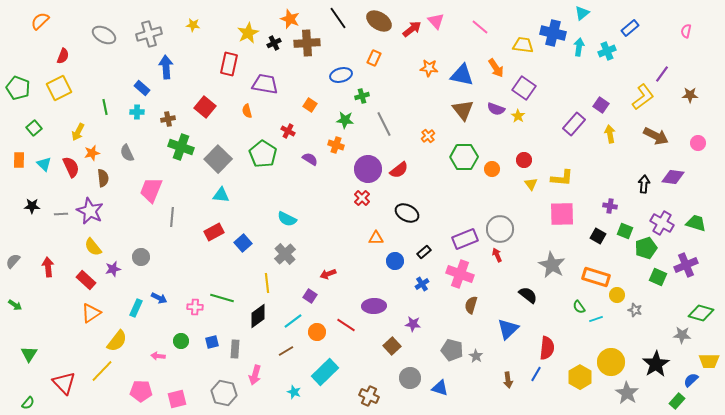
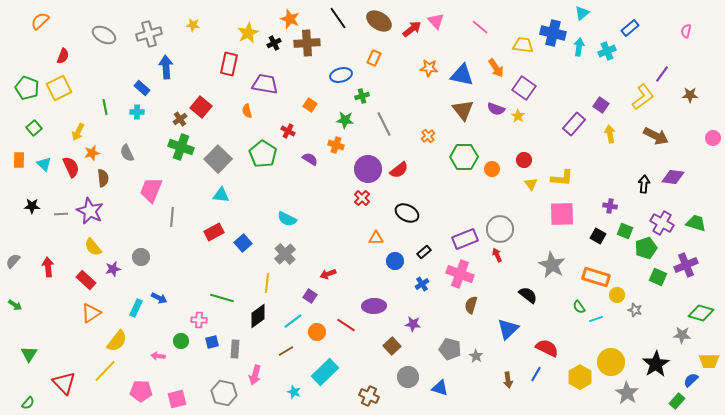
green pentagon at (18, 88): moved 9 px right
red square at (205, 107): moved 4 px left
brown cross at (168, 119): moved 12 px right; rotated 24 degrees counterclockwise
pink circle at (698, 143): moved 15 px right, 5 px up
yellow line at (267, 283): rotated 12 degrees clockwise
pink cross at (195, 307): moved 4 px right, 13 px down
red semicircle at (547, 348): rotated 70 degrees counterclockwise
gray pentagon at (452, 350): moved 2 px left, 1 px up
yellow line at (102, 371): moved 3 px right
gray circle at (410, 378): moved 2 px left, 1 px up
